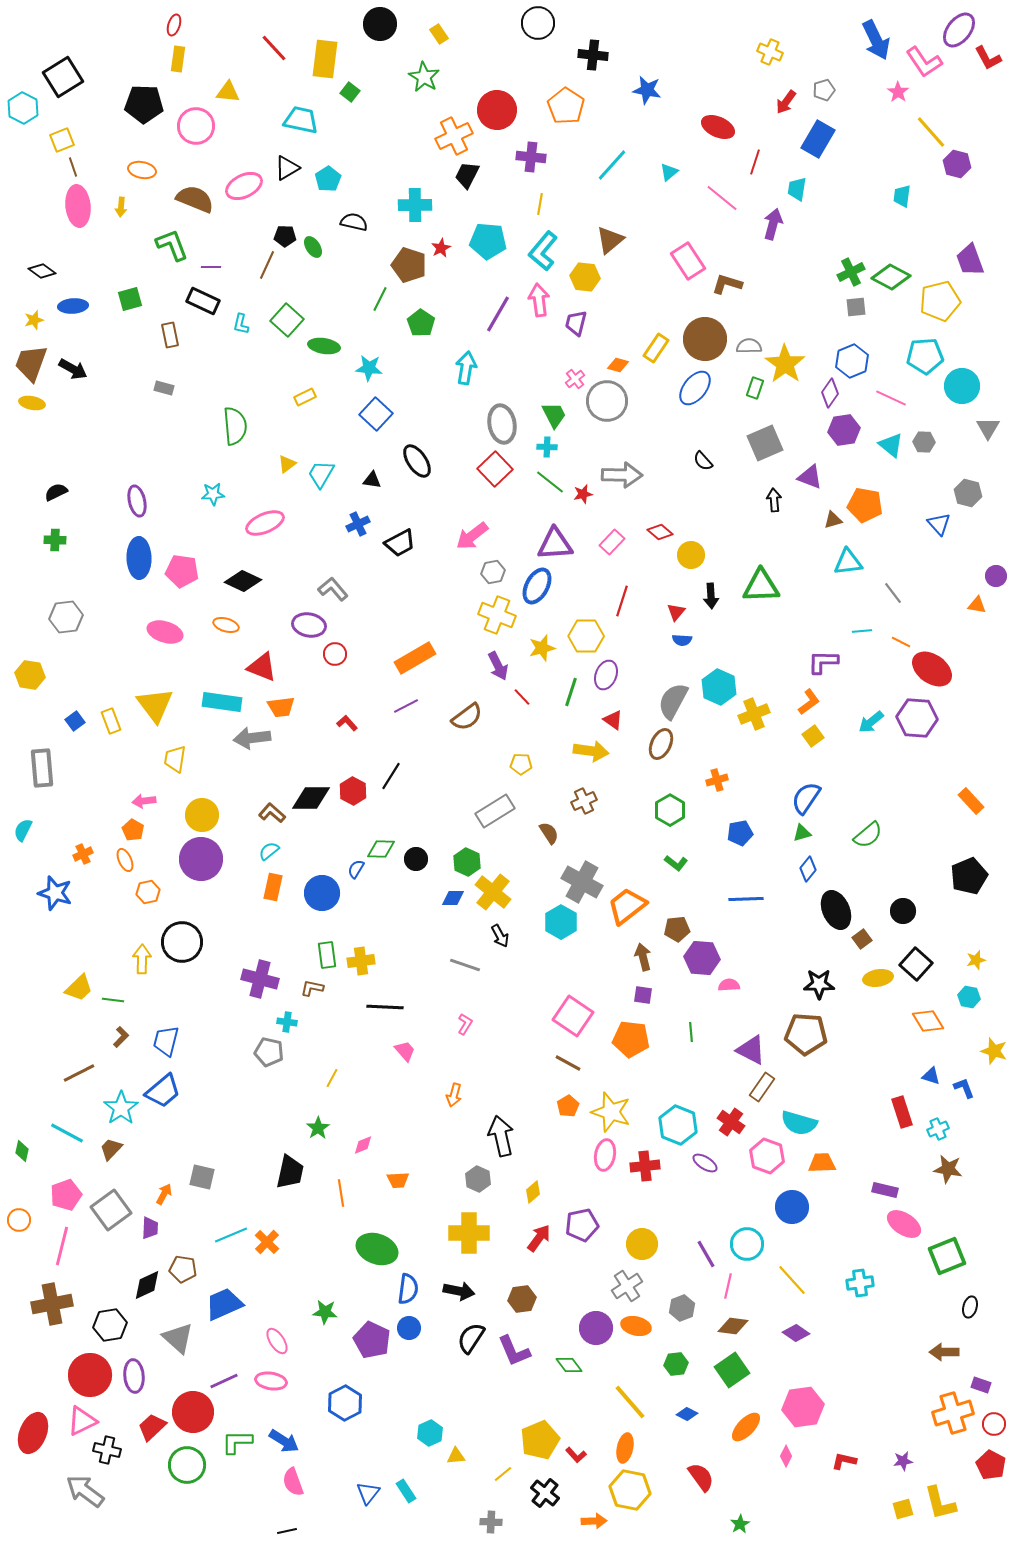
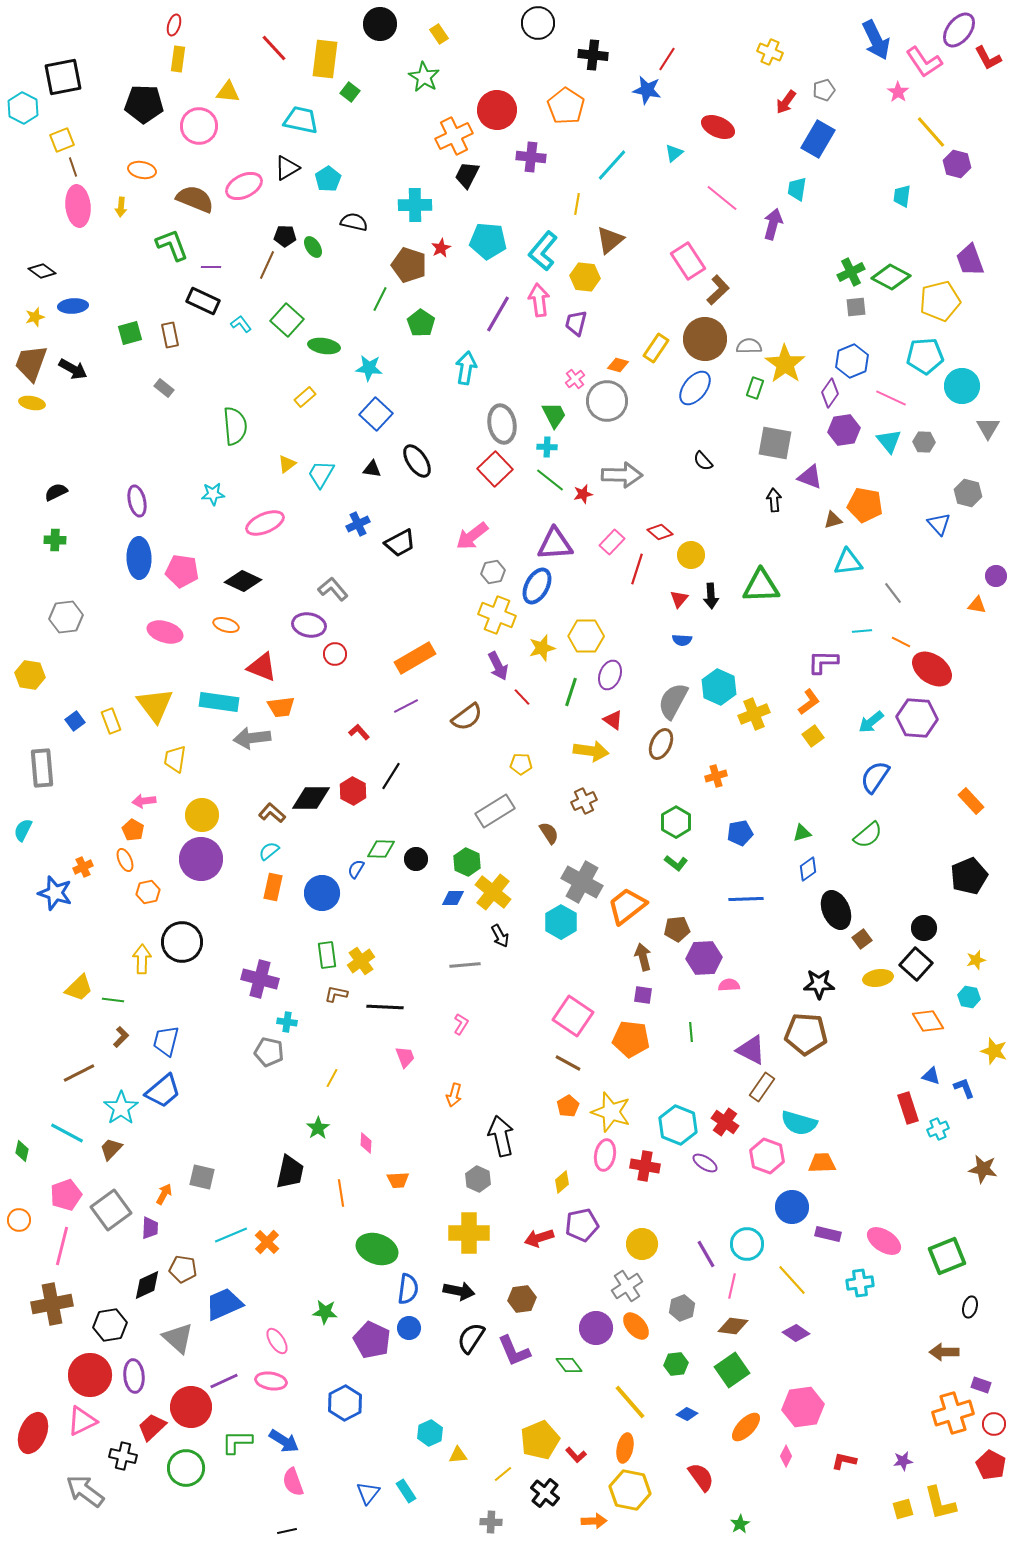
black square at (63, 77): rotated 21 degrees clockwise
pink circle at (196, 126): moved 3 px right
red line at (755, 162): moved 88 px left, 103 px up; rotated 15 degrees clockwise
cyan triangle at (669, 172): moved 5 px right, 19 px up
yellow line at (540, 204): moved 37 px right
brown L-shape at (727, 284): moved 9 px left, 6 px down; rotated 120 degrees clockwise
green square at (130, 299): moved 34 px down
yellow star at (34, 320): moved 1 px right, 3 px up
cyan L-shape at (241, 324): rotated 130 degrees clockwise
gray rectangle at (164, 388): rotated 24 degrees clockwise
yellow rectangle at (305, 397): rotated 15 degrees counterclockwise
gray square at (765, 443): moved 10 px right; rotated 33 degrees clockwise
cyan triangle at (891, 445): moved 2 px left, 4 px up; rotated 12 degrees clockwise
black triangle at (372, 480): moved 11 px up
green line at (550, 482): moved 2 px up
red line at (622, 601): moved 15 px right, 32 px up
red triangle at (676, 612): moved 3 px right, 13 px up
purple ellipse at (606, 675): moved 4 px right
cyan rectangle at (222, 702): moved 3 px left
red L-shape at (347, 723): moved 12 px right, 9 px down
orange cross at (717, 780): moved 1 px left, 4 px up
blue semicircle at (806, 798): moved 69 px right, 21 px up
green hexagon at (670, 810): moved 6 px right, 12 px down
orange cross at (83, 854): moved 13 px down
blue diamond at (808, 869): rotated 15 degrees clockwise
black circle at (903, 911): moved 21 px right, 17 px down
purple hexagon at (702, 958): moved 2 px right; rotated 8 degrees counterclockwise
yellow cross at (361, 961): rotated 28 degrees counterclockwise
gray line at (465, 965): rotated 24 degrees counterclockwise
brown L-shape at (312, 988): moved 24 px right, 6 px down
pink L-shape at (465, 1024): moved 4 px left
pink trapezoid at (405, 1051): moved 6 px down; rotated 20 degrees clockwise
red rectangle at (902, 1112): moved 6 px right, 4 px up
red cross at (731, 1122): moved 6 px left
pink diamond at (363, 1145): moved 3 px right, 2 px up; rotated 65 degrees counterclockwise
red cross at (645, 1166): rotated 16 degrees clockwise
brown star at (948, 1169): moved 35 px right
purple rectangle at (885, 1190): moved 57 px left, 44 px down
yellow diamond at (533, 1192): moved 29 px right, 10 px up
pink ellipse at (904, 1224): moved 20 px left, 17 px down
red arrow at (539, 1238): rotated 144 degrees counterclockwise
pink line at (728, 1286): moved 4 px right
orange ellipse at (636, 1326): rotated 36 degrees clockwise
red circle at (193, 1412): moved 2 px left, 5 px up
black cross at (107, 1450): moved 16 px right, 6 px down
yellow triangle at (456, 1456): moved 2 px right, 1 px up
green circle at (187, 1465): moved 1 px left, 3 px down
